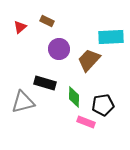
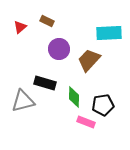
cyan rectangle: moved 2 px left, 4 px up
gray triangle: moved 1 px up
